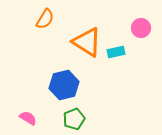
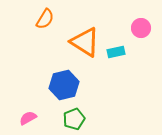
orange triangle: moved 2 px left
pink semicircle: rotated 60 degrees counterclockwise
